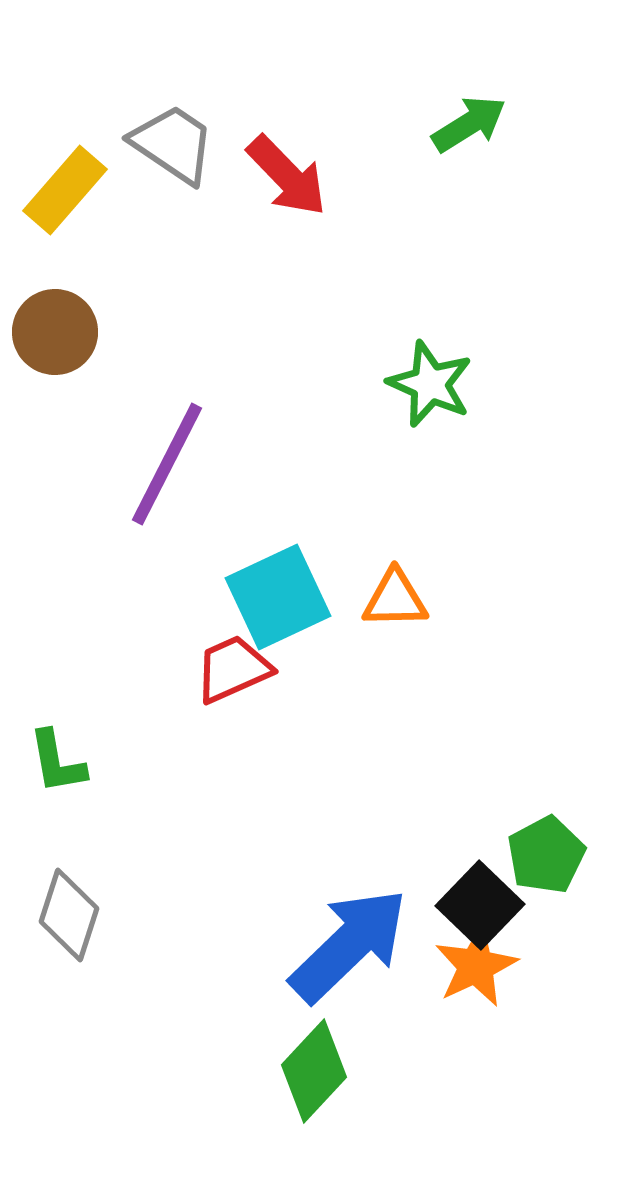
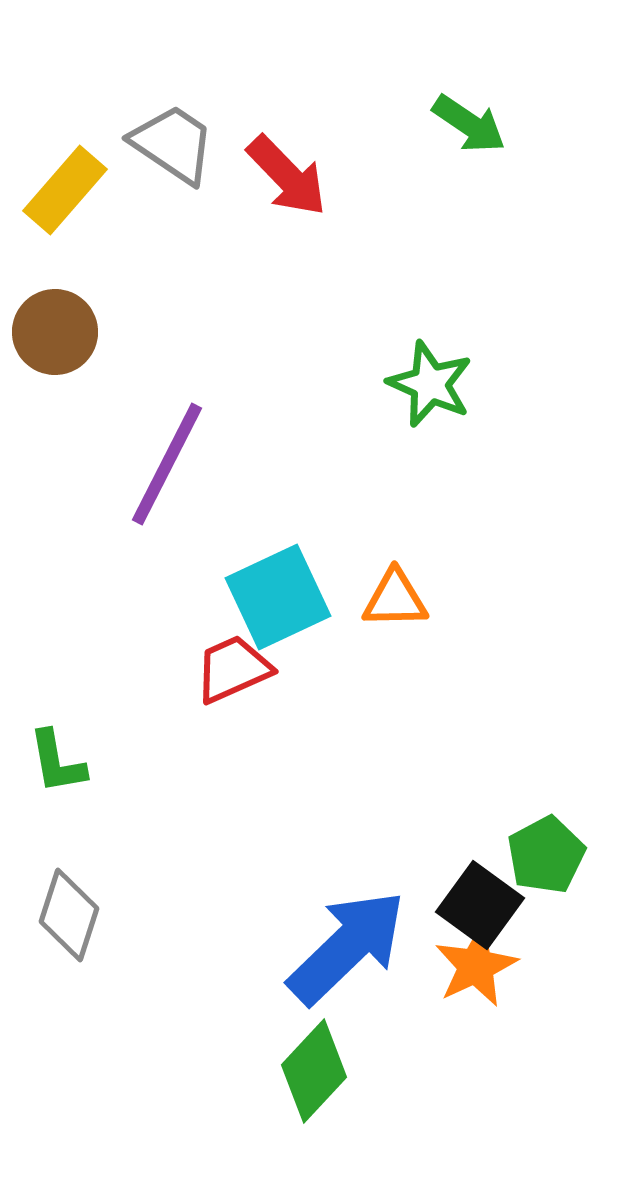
green arrow: rotated 66 degrees clockwise
black square: rotated 8 degrees counterclockwise
blue arrow: moved 2 px left, 2 px down
